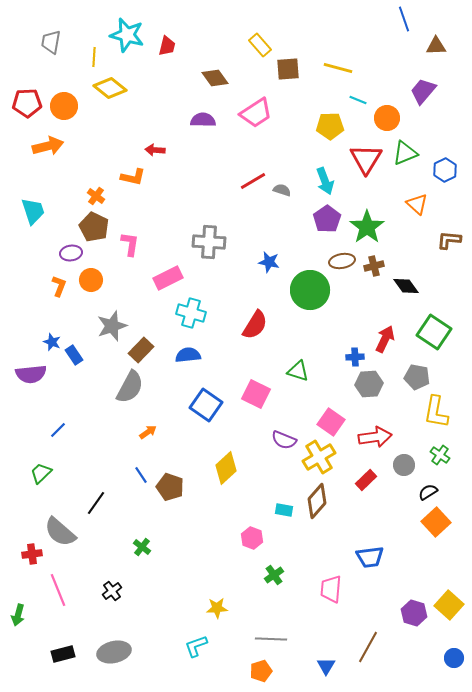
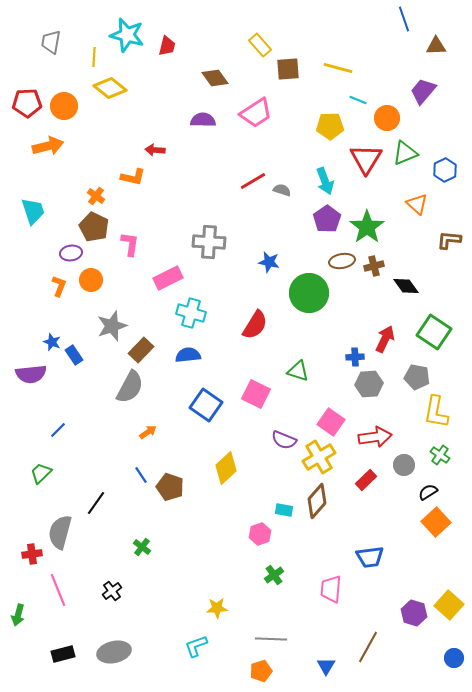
green circle at (310, 290): moved 1 px left, 3 px down
gray semicircle at (60, 532): rotated 64 degrees clockwise
pink hexagon at (252, 538): moved 8 px right, 4 px up; rotated 20 degrees clockwise
